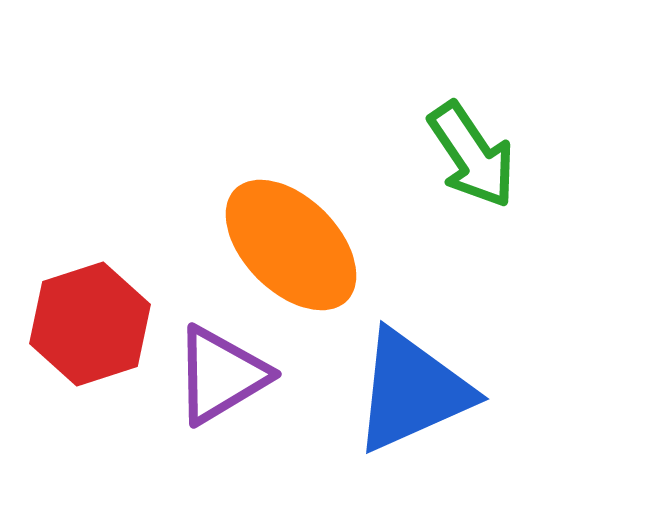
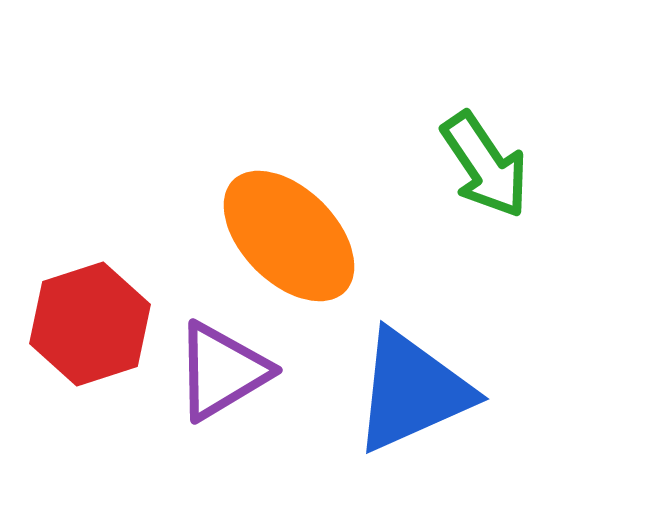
green arrow: moved 13 px right, 10 px down
orange ellipse: moved 2 px left, 9 px up
purple triangle: moved 1 px right, 4 px up
